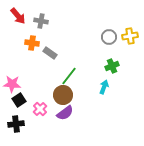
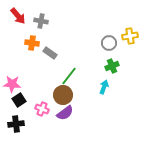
gray circle: moved 6 px down
pink cross: moved 2 px right; rotated 24 degrees counterclockwise
